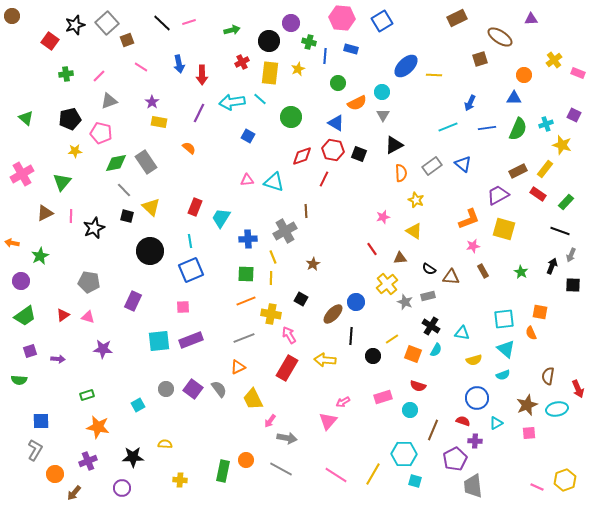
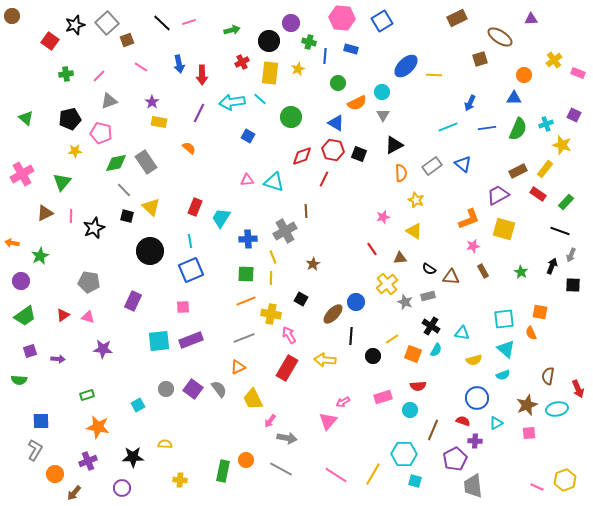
red semicircle at (418, 386): rotated 21 degrees counterclockwise
